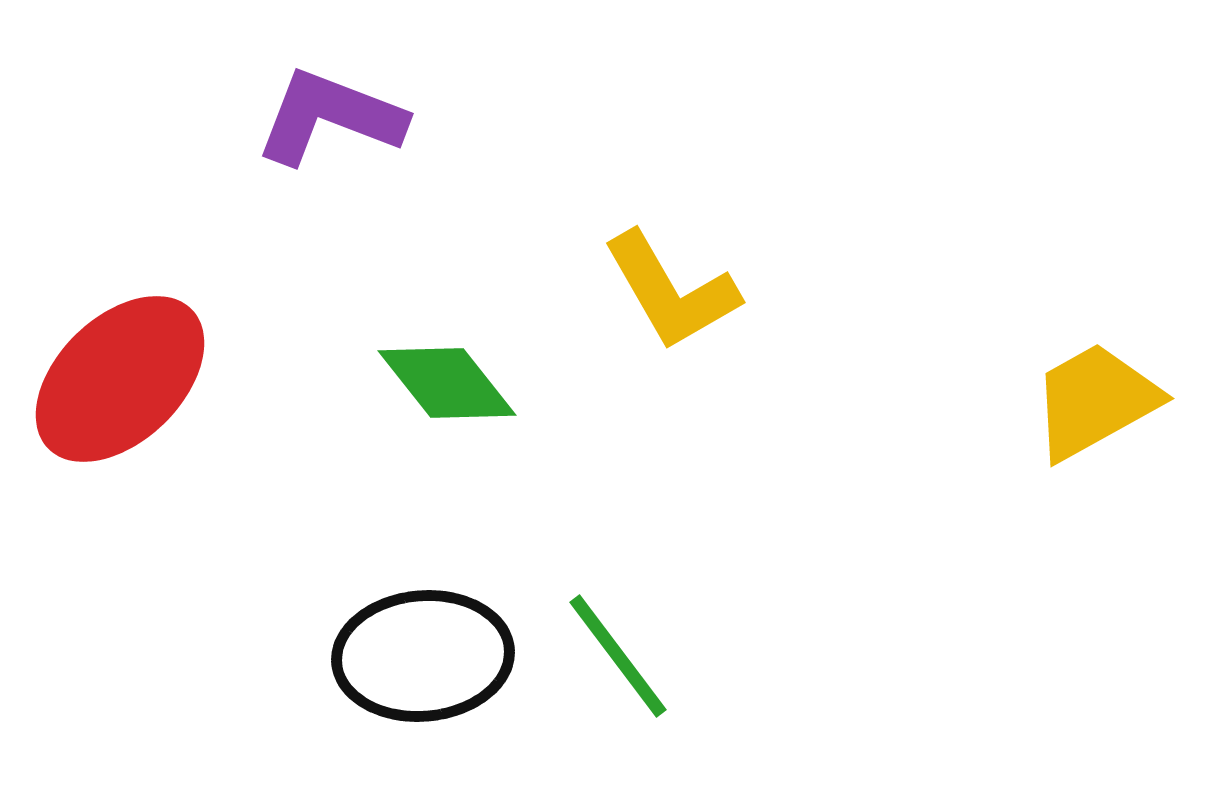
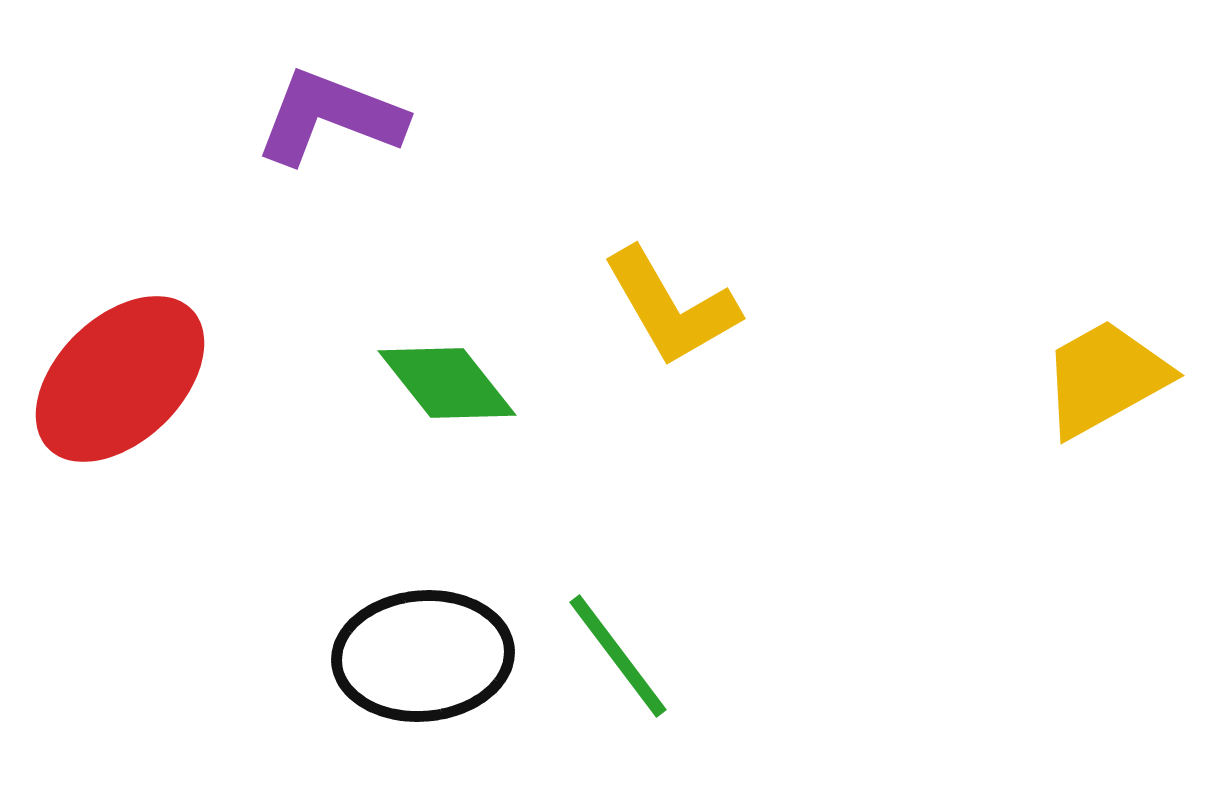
yellow L-shape: moved 16 px down
yellow trapezoid: moved 10 px right, 23 px up
